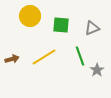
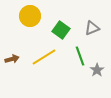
green square: moved 5 px down; rotated 30 degrees clockwise
